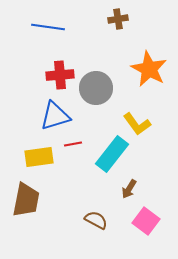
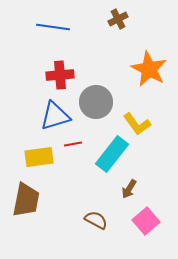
brown cross: rotated 18 degrees counterclockwise
blue line: moved 5 px right
gray circle: moved 14 px down
pink square: rotated 12 degrees clockwise
